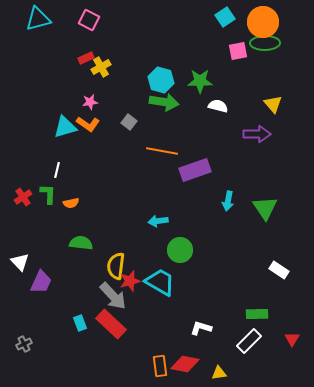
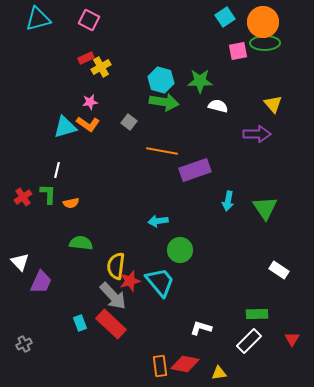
cyan trapezoid at (160, 282): rotated 20 degrees clockwise
